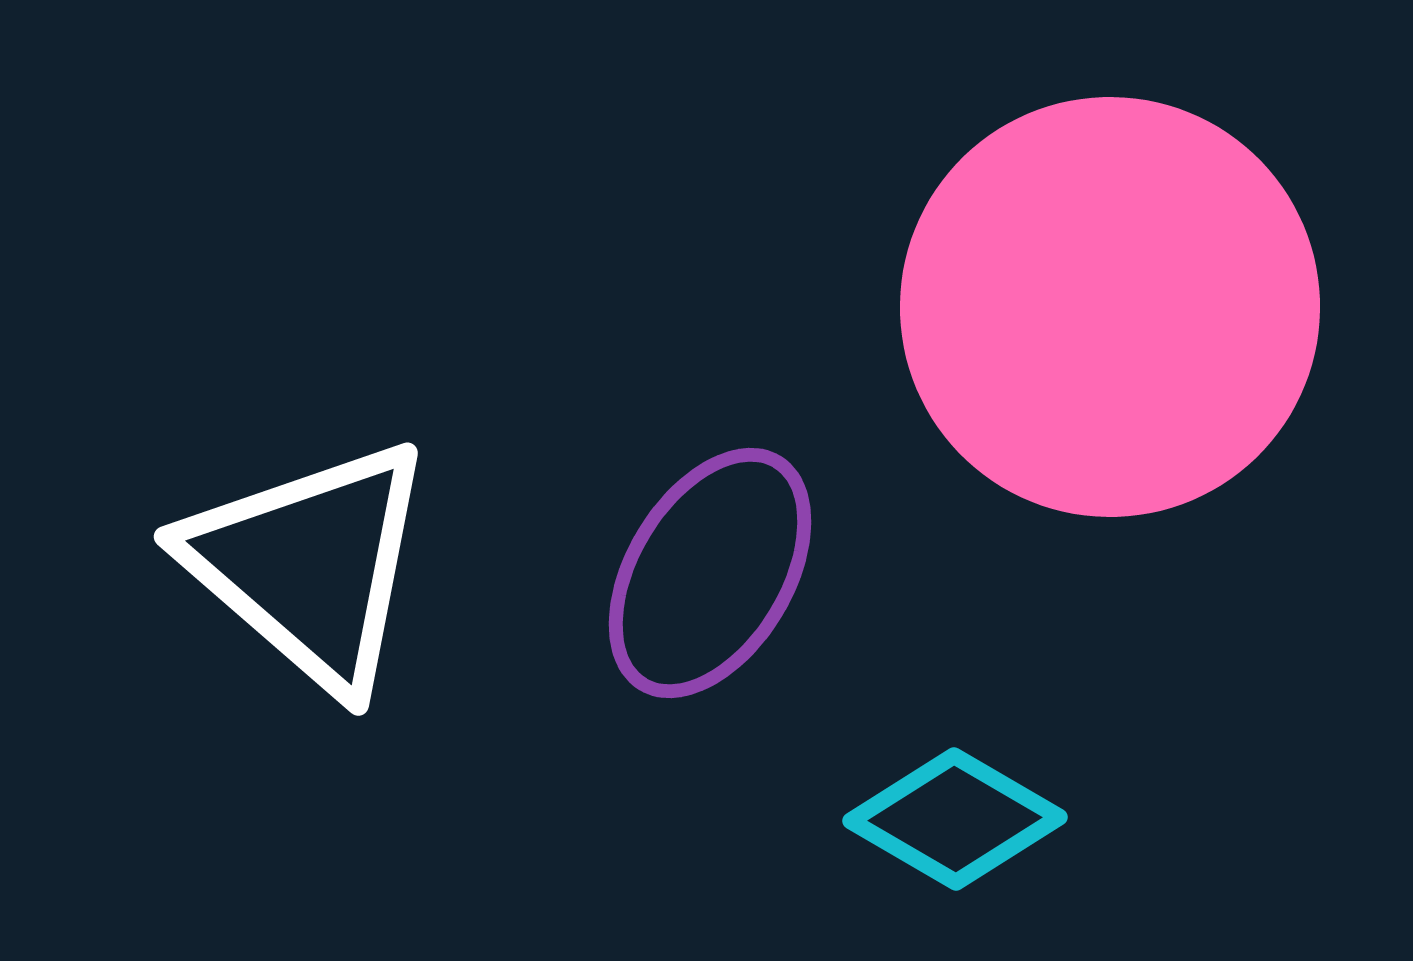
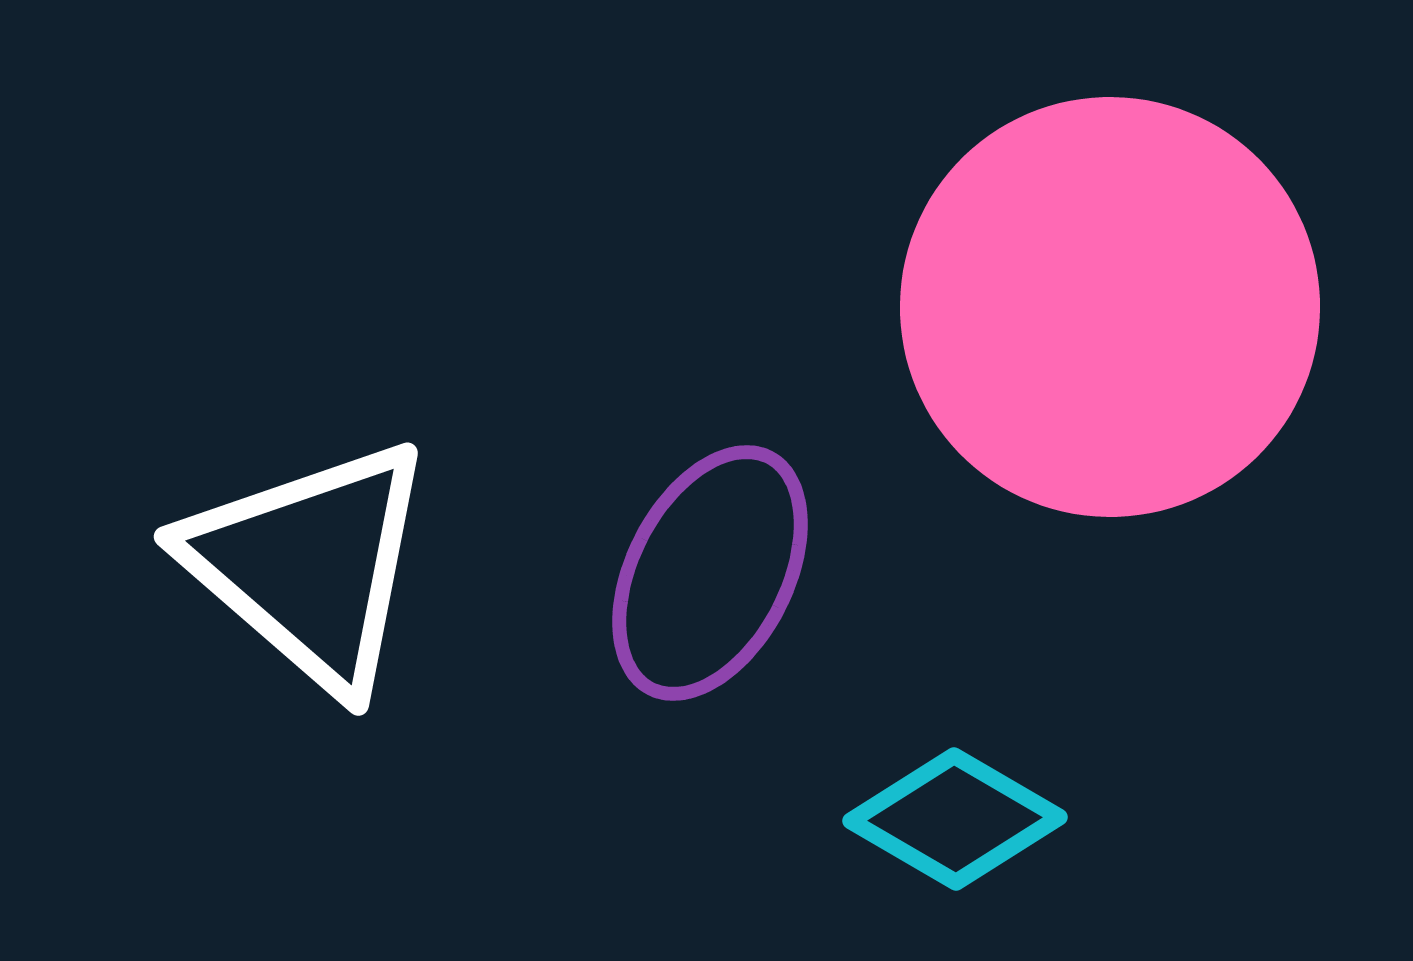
purple ellipse: rotated 4 degrees counterclockwise
